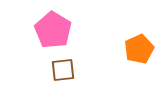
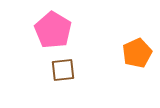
orange pentagon: moved 2 px left, 4 px down
